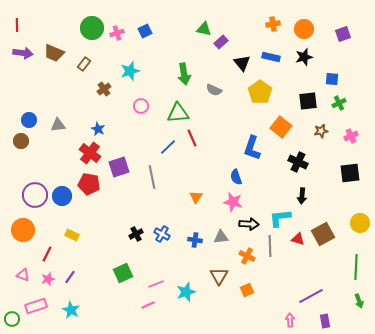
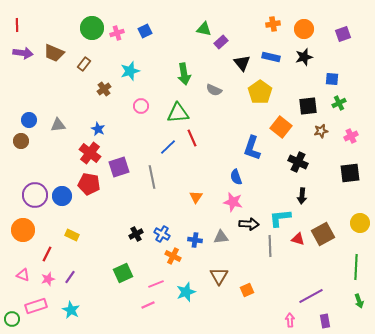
black square at (308, 101): moved 5 px down
orange cross at (247, 256): moved 74 px left
